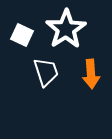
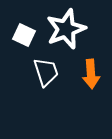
white star: rotated 12 degrees clockwise
white square: moved 2 px right
